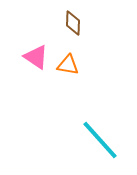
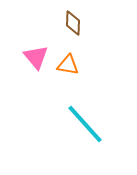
pink triangle: rotated 16 degrees clockwise
cyan line: moved 15 px left, 16 px up
